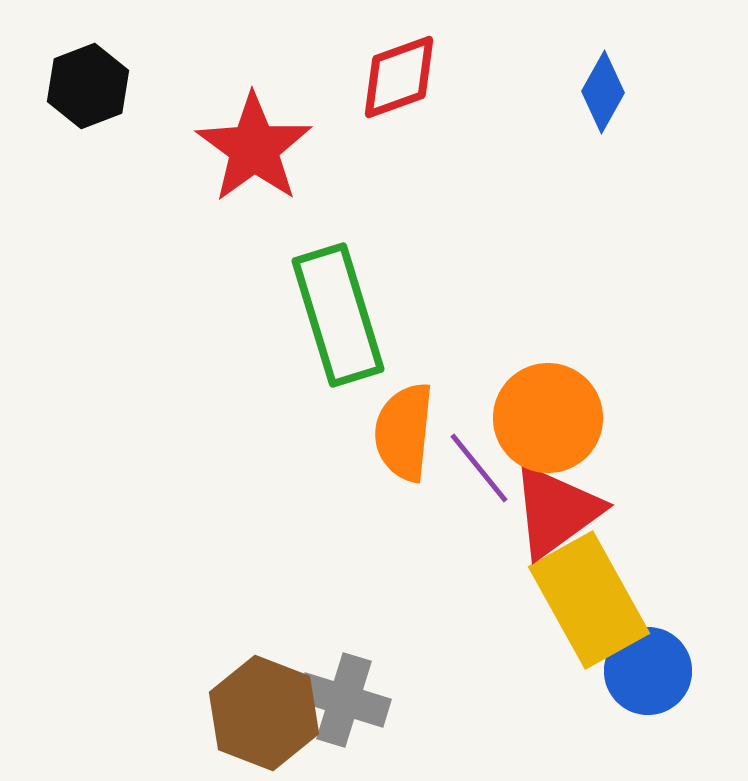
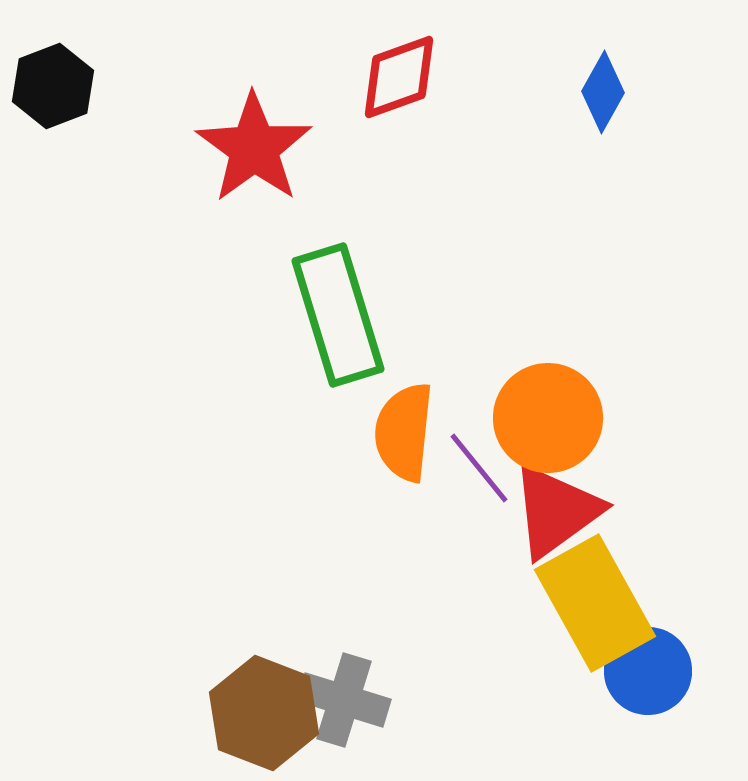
black hexagon: moved 35 px left
yellow rectangle: moved 6 px right, 3 px down
